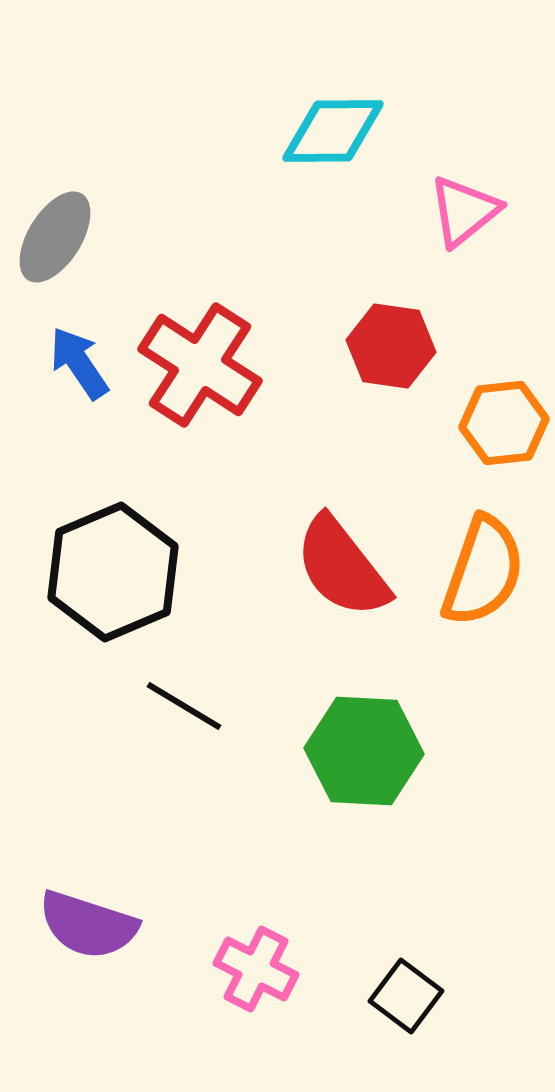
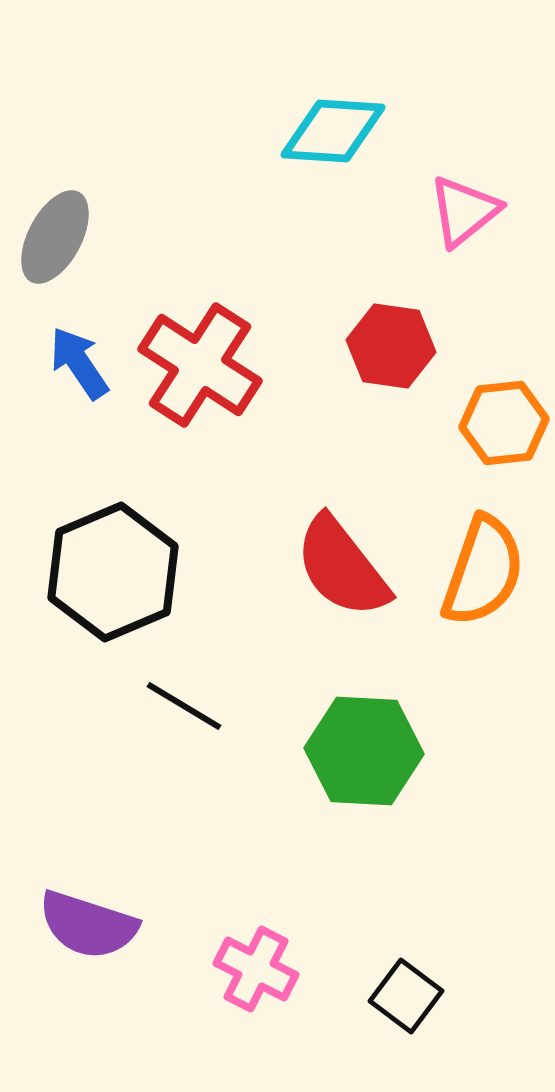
cyan diamond: rotated 4 degrees clockwise
gray ellipse: rotated 4 degrees counterclockwise
